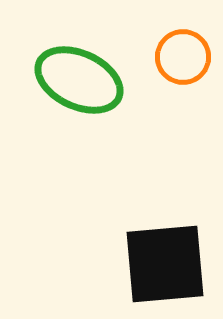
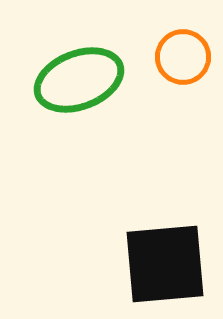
green ellipse: rotated 46 degrees counterclockwise
